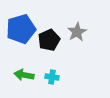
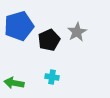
blue pentagon: moved 2 px left, 3 px up
green arrow: moved 10 px left, 8 px down
